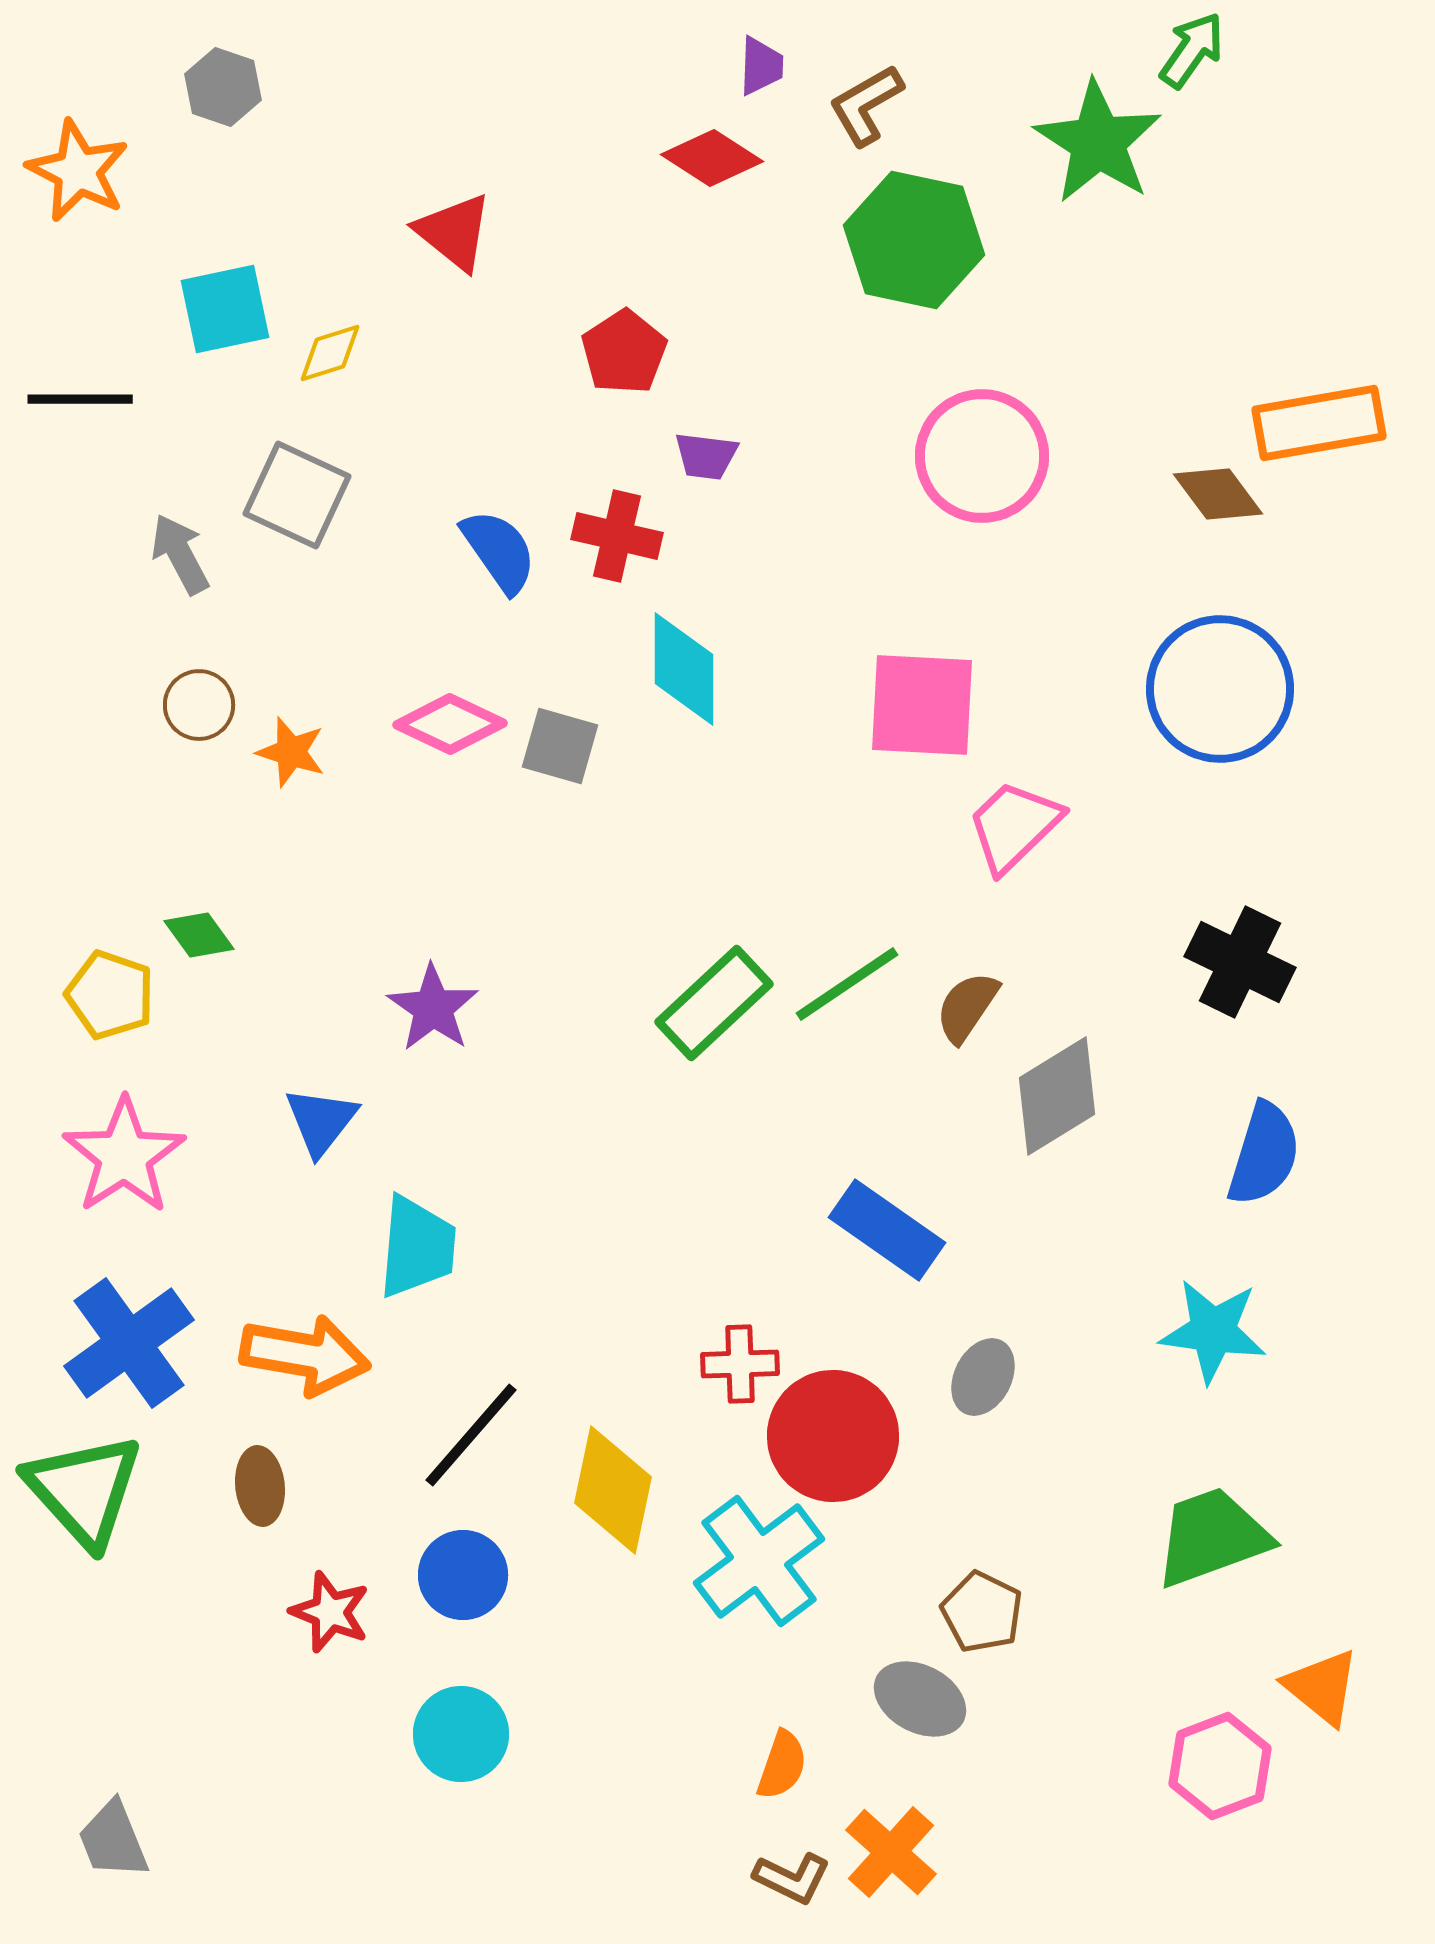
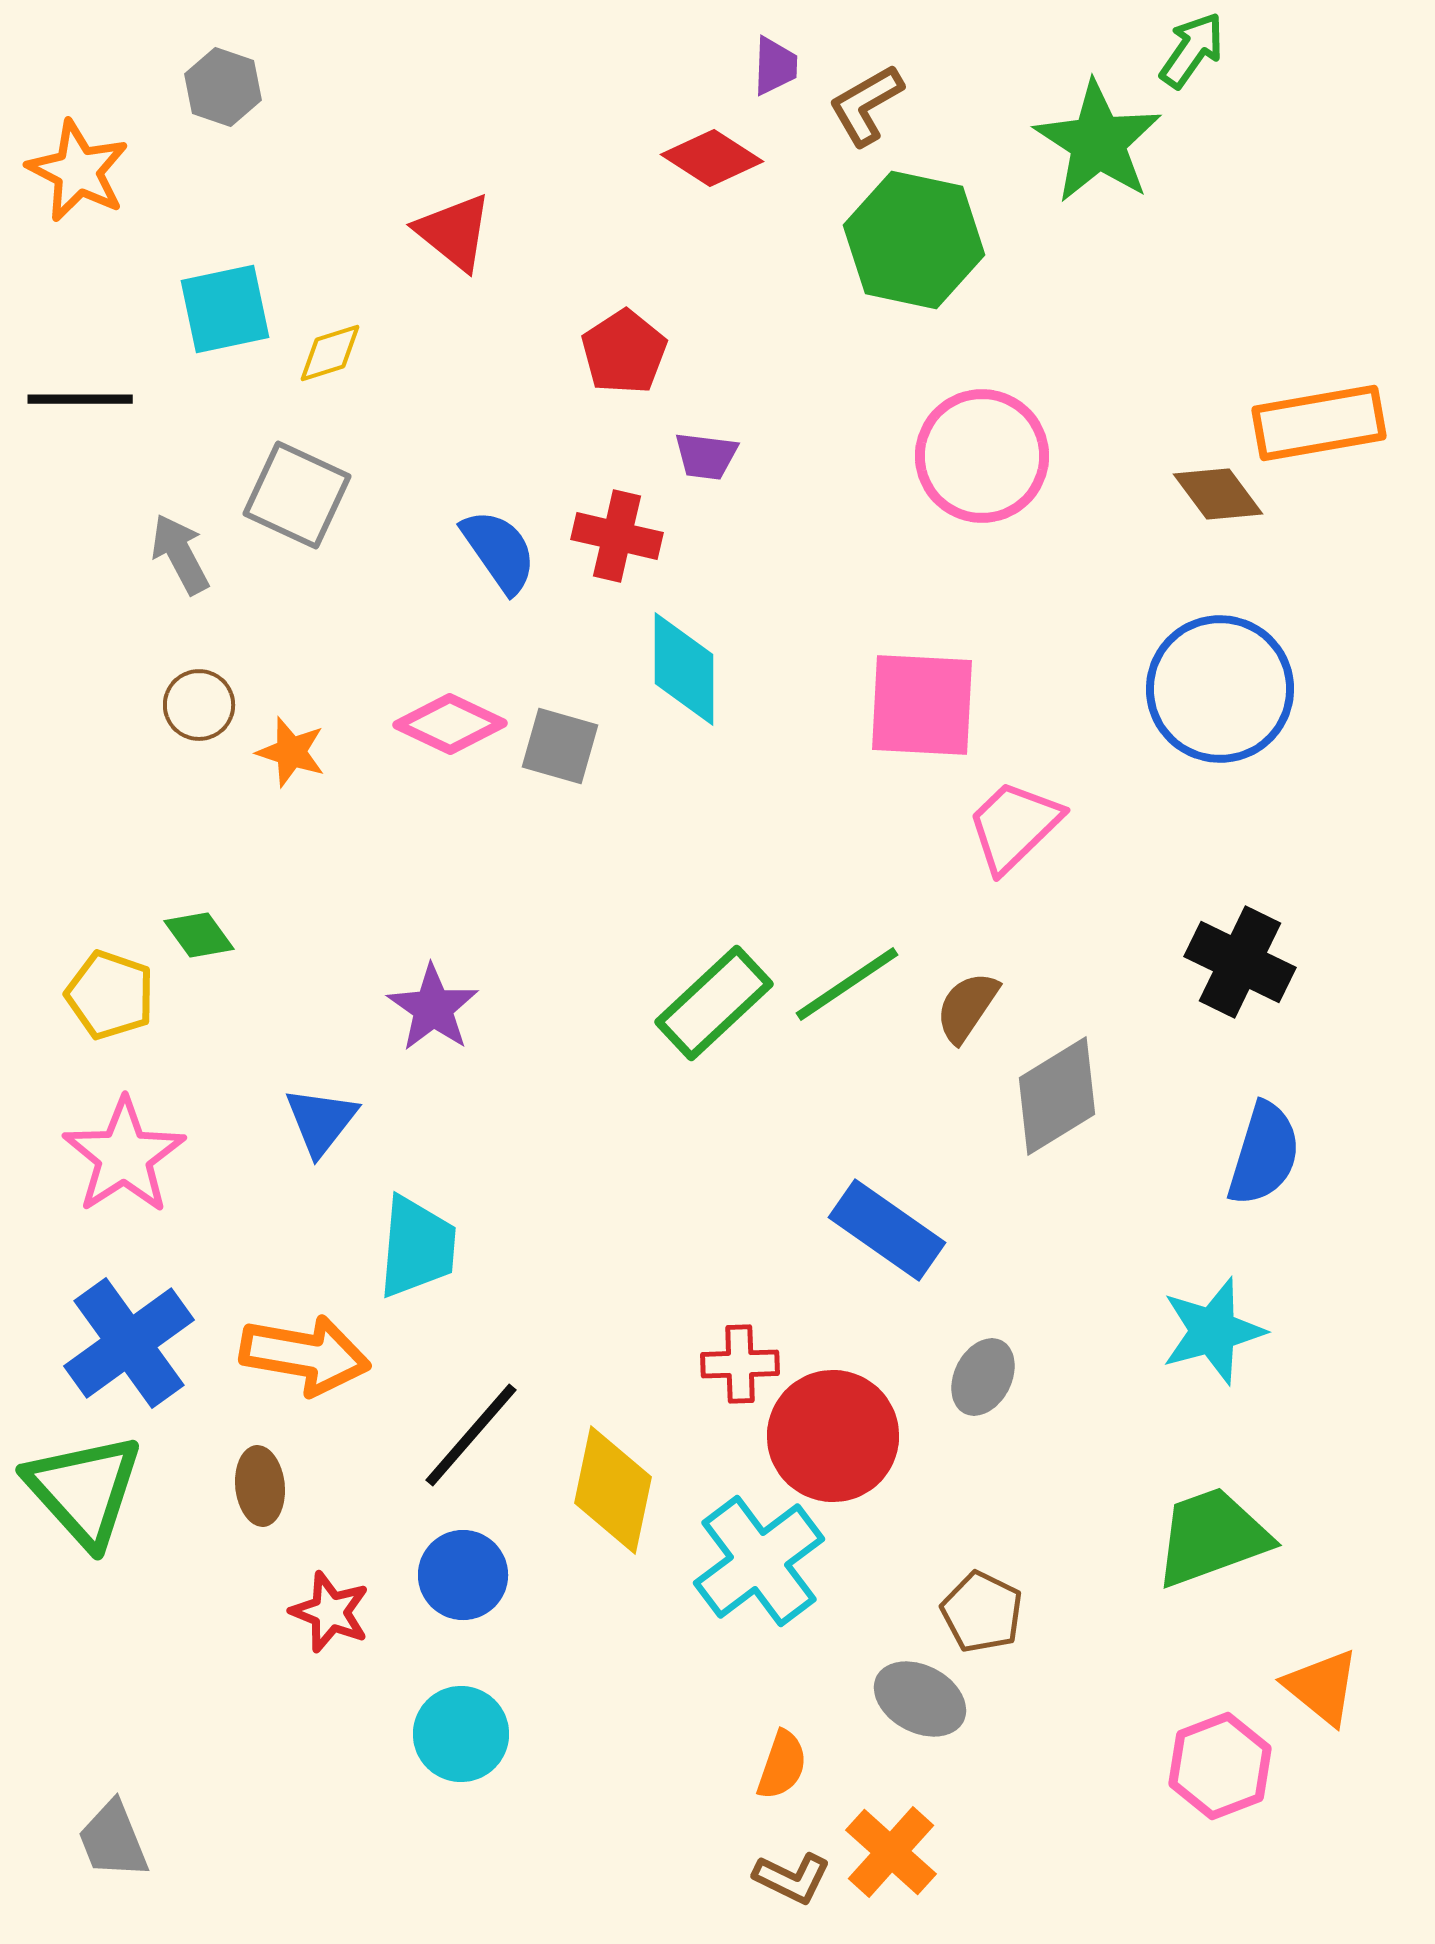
purple trapezoid at (761, 66): moved 14 px right
cyan star at (1213, 1331): rotated 23 degrees counterclockwise
